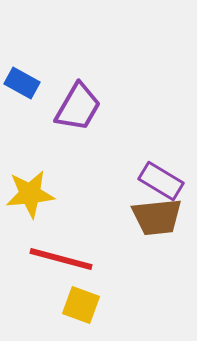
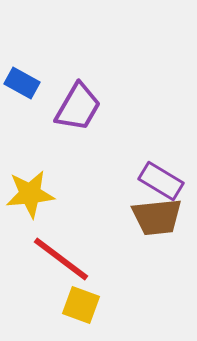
red line: rotated 22 degrees clockwise
